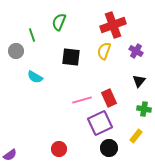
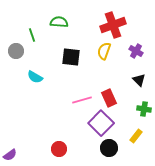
green semicircle: rotated 72 degrees clockwise
black triangle: moved 1 px up; rotated 24 degrees counterclockwise
purple square: moved 1 px right; rotated 20 degrees counterclockwise
